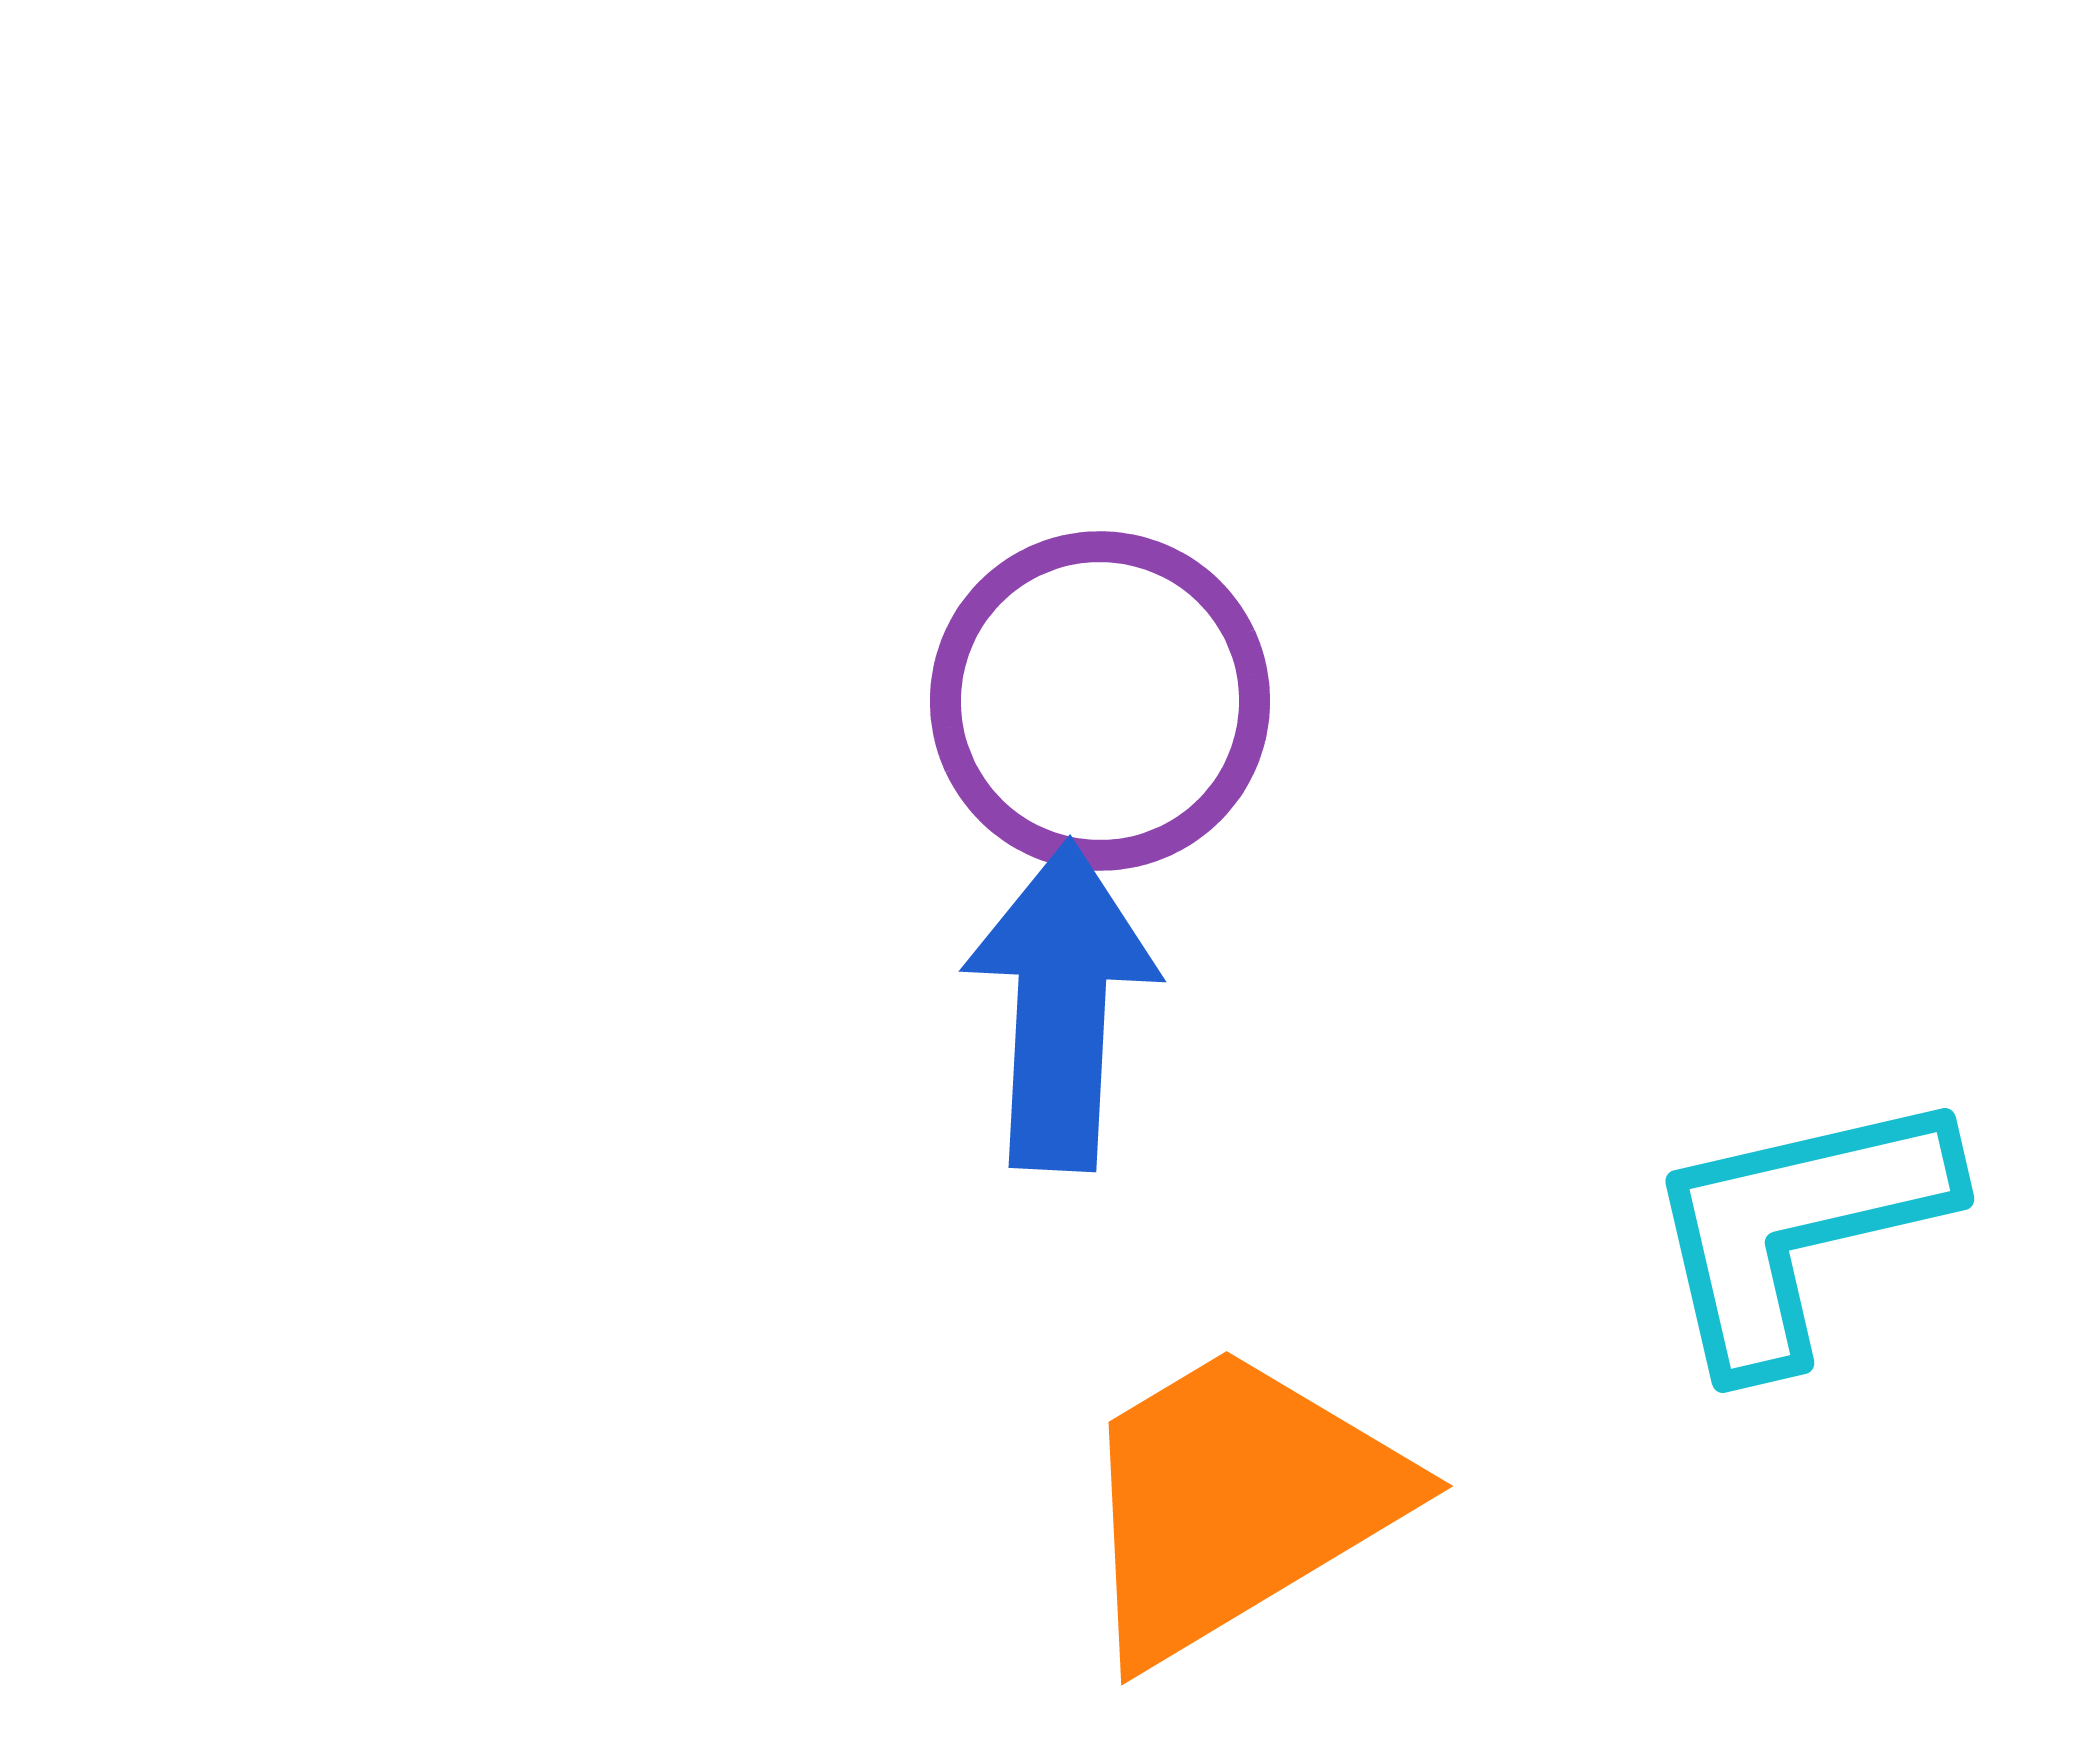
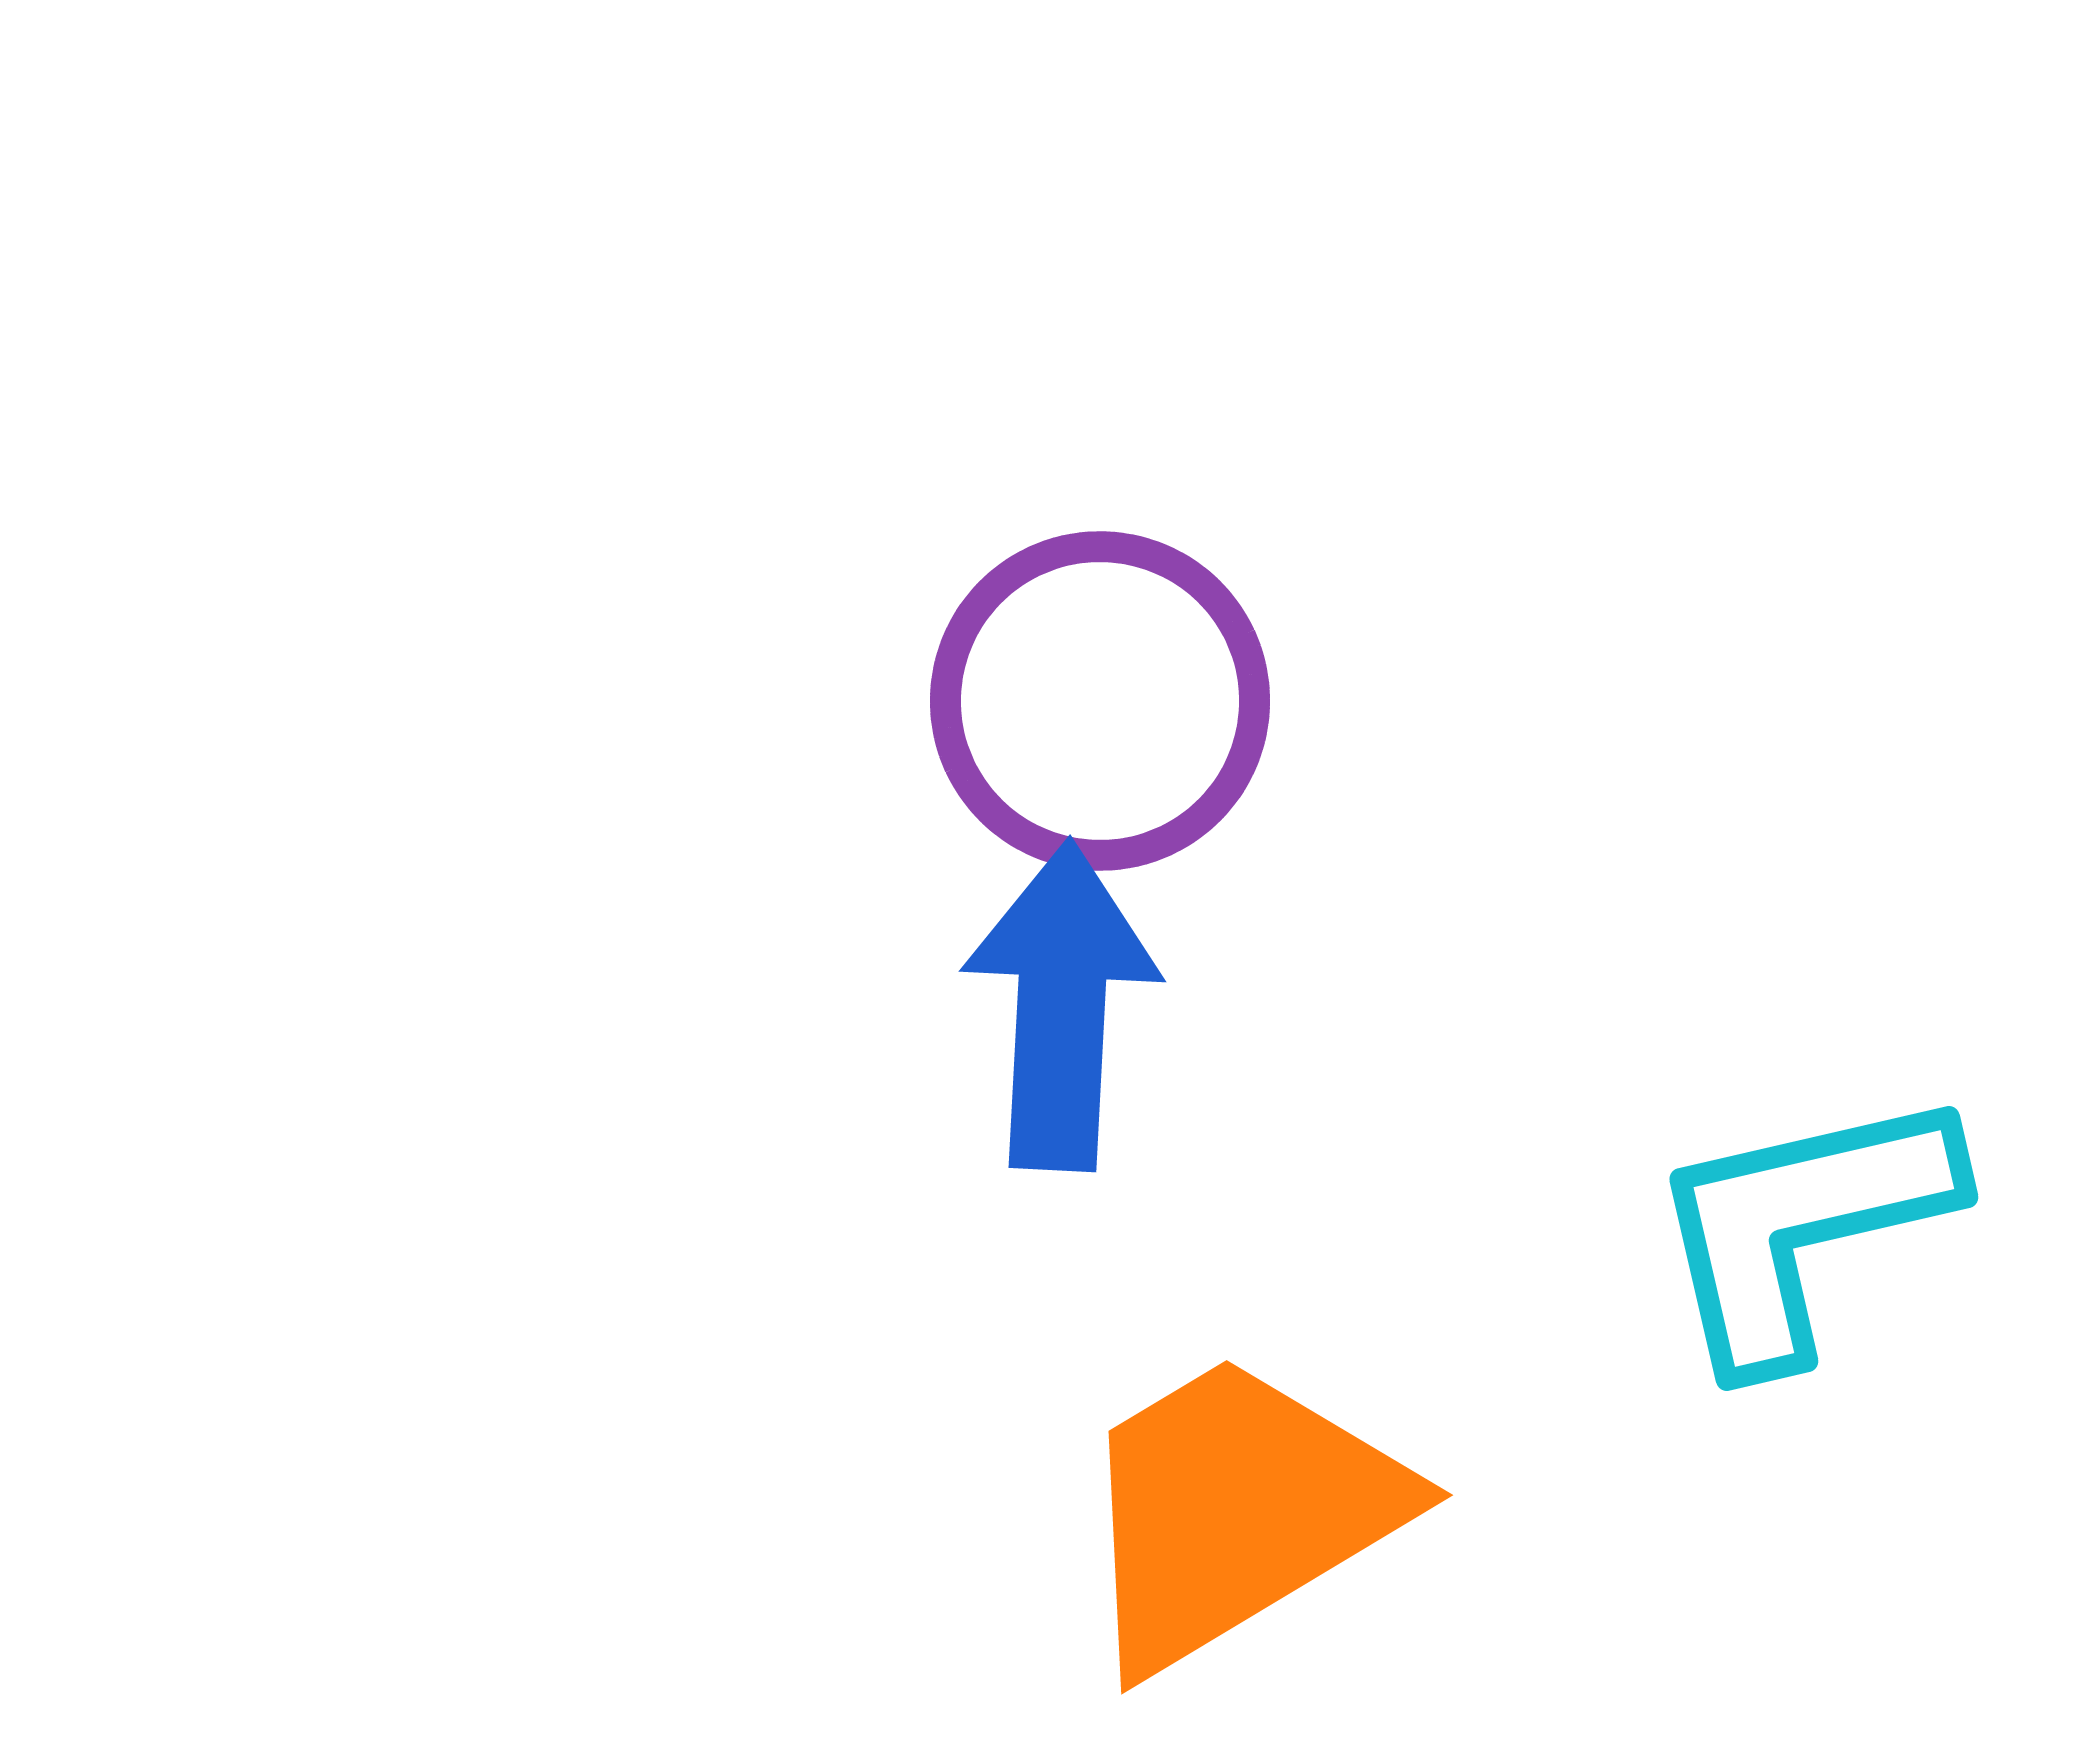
cyan L-shape: moved 4 px right, 2 px up
orange trapezoid: moved 9 px down
